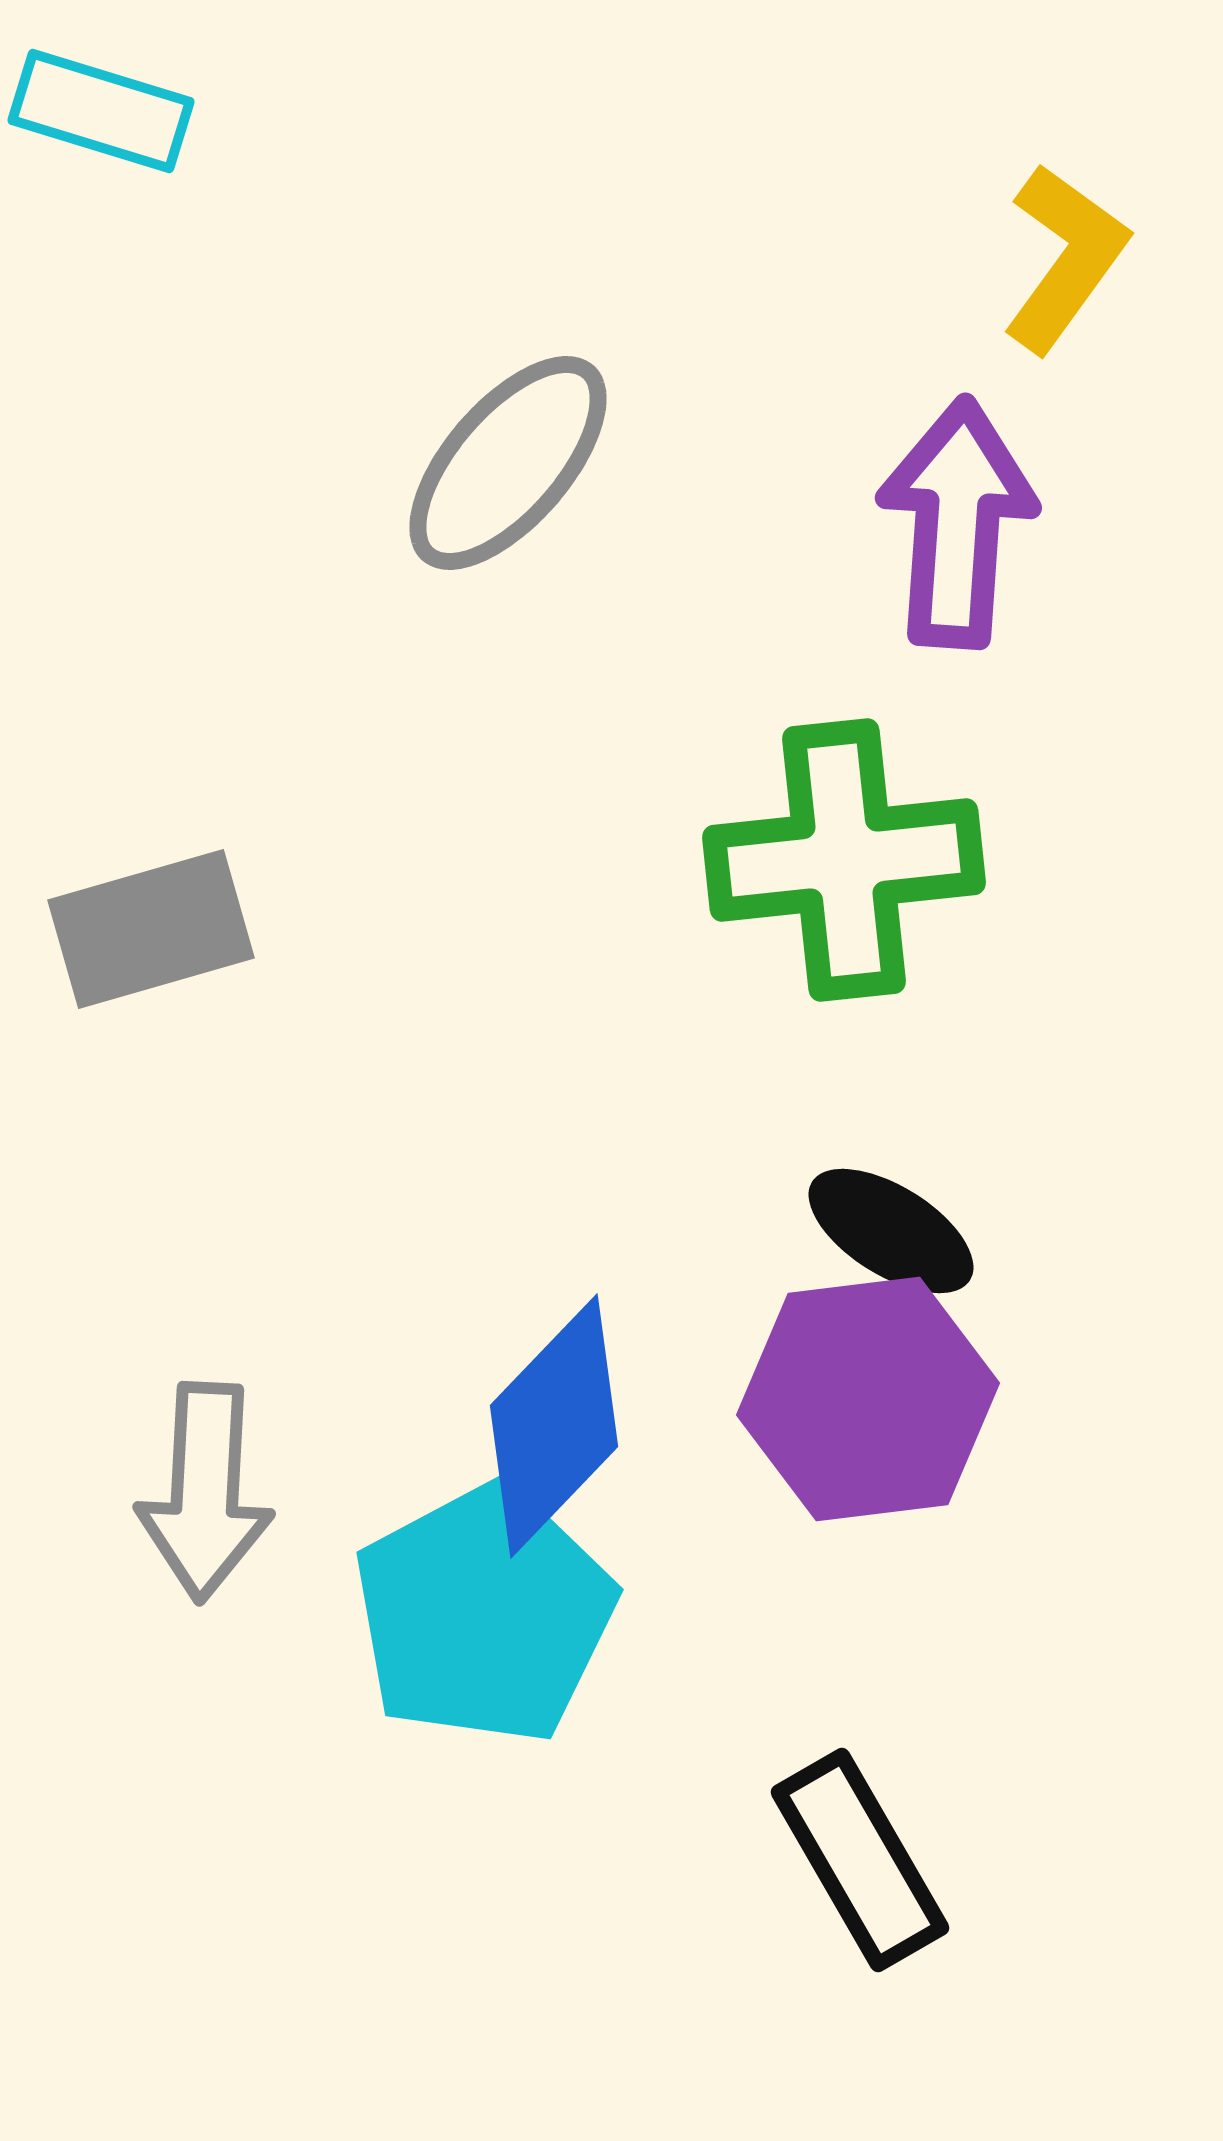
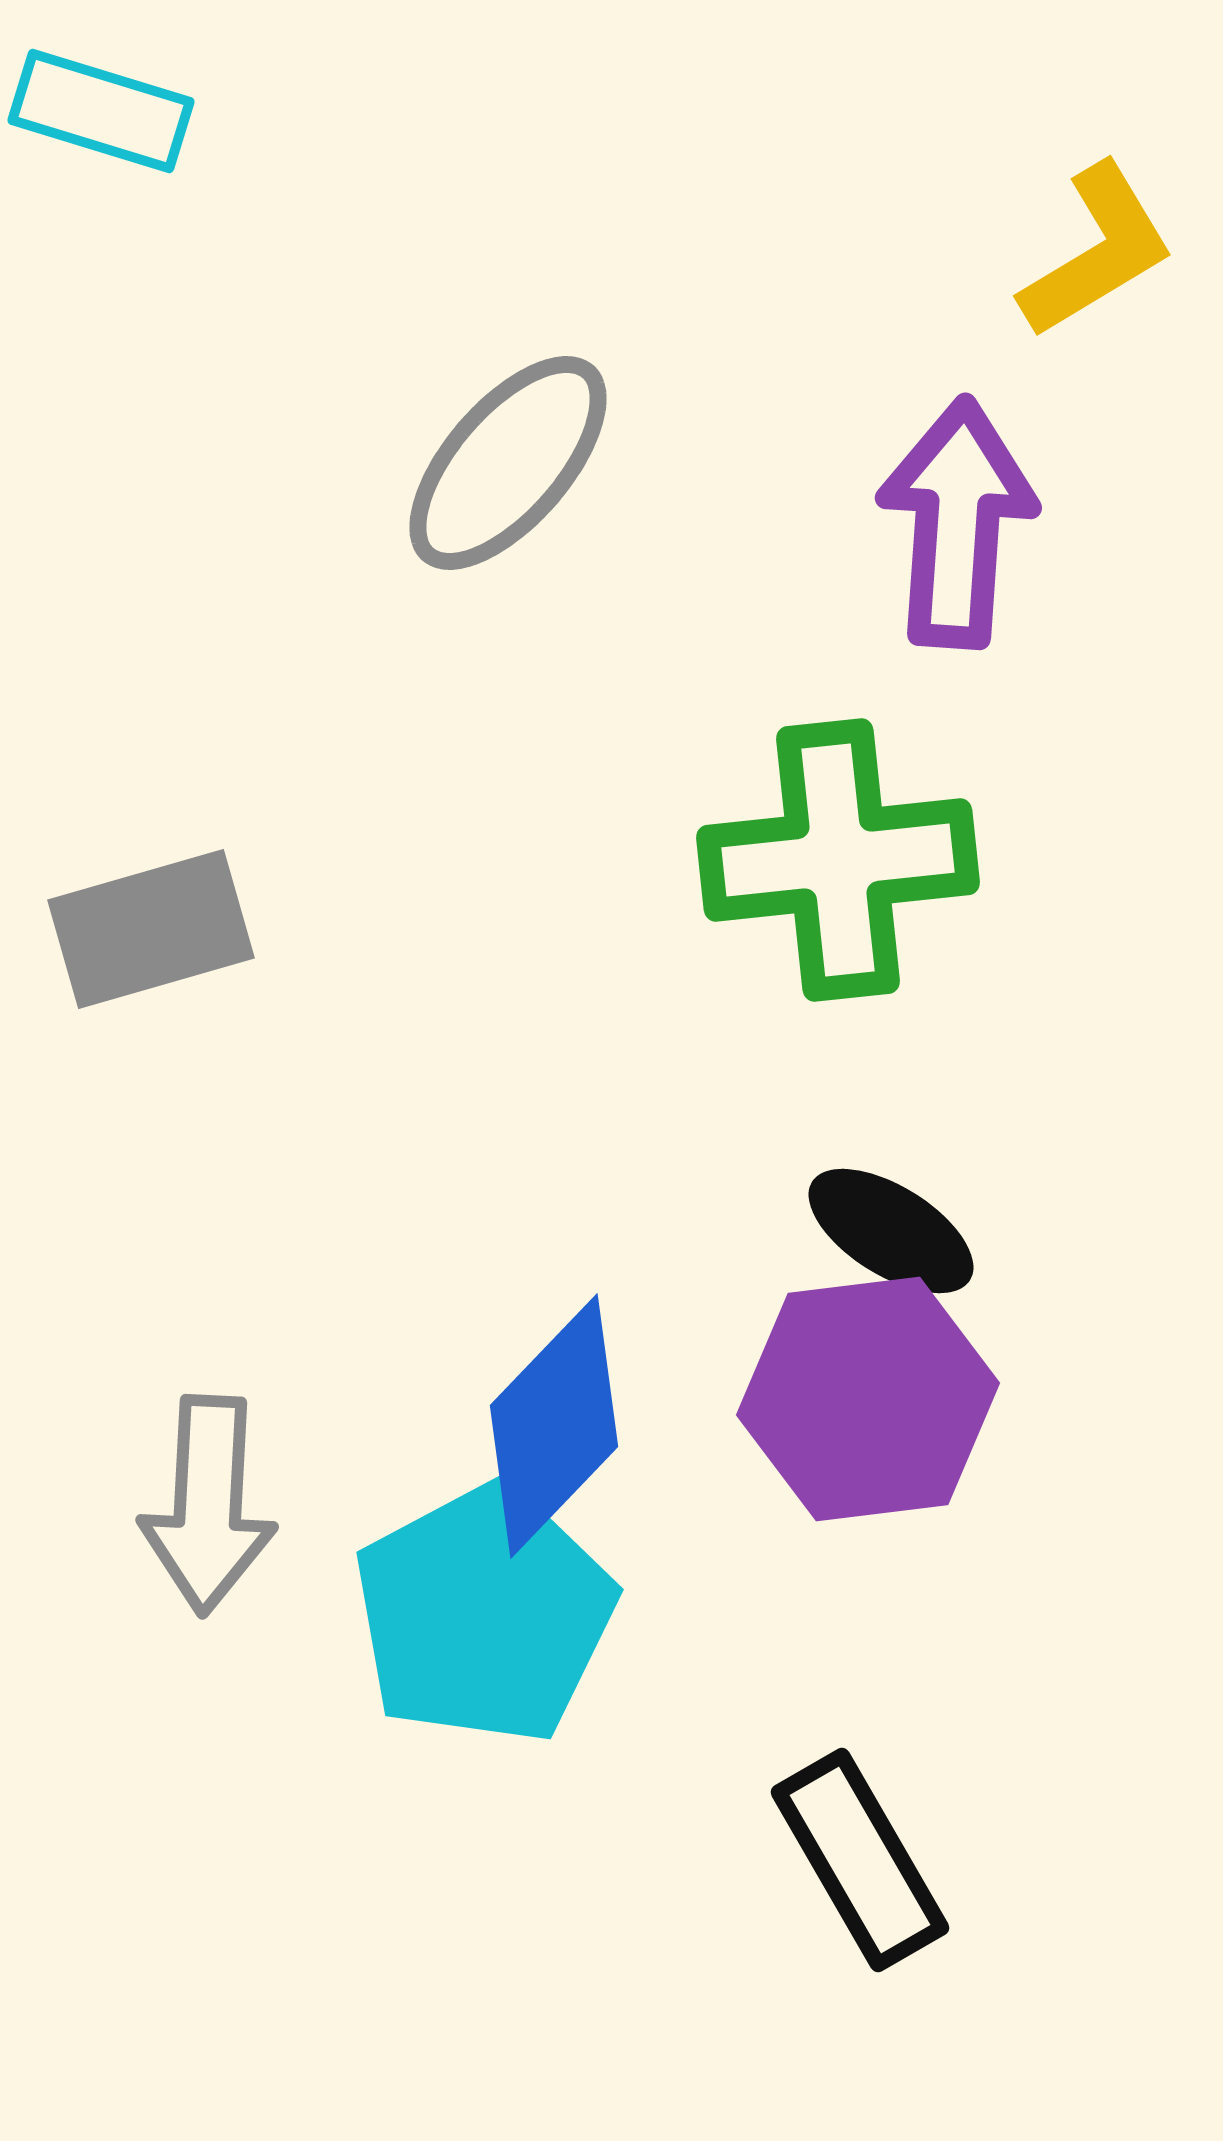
yellow L-shape: moved 32 px right, 7 px up; rotated 23 degrees clockwise
green cross: moved 6 px left
gray arrow: moved 3 px right, 13 px down
